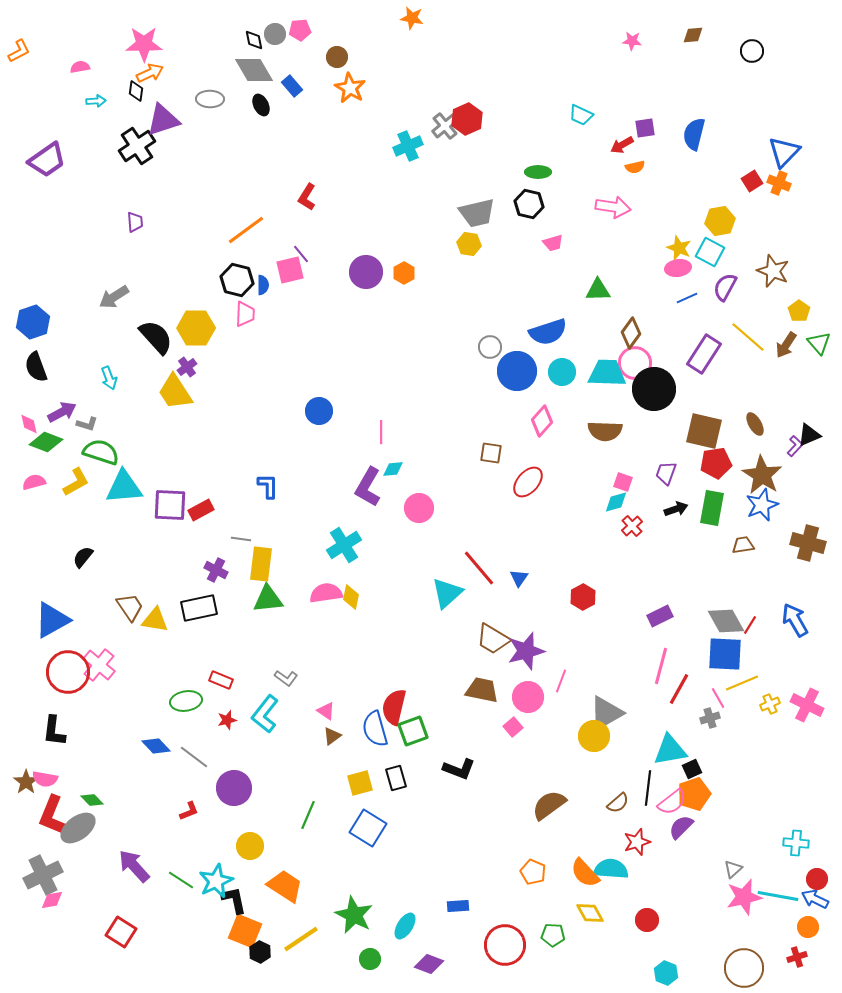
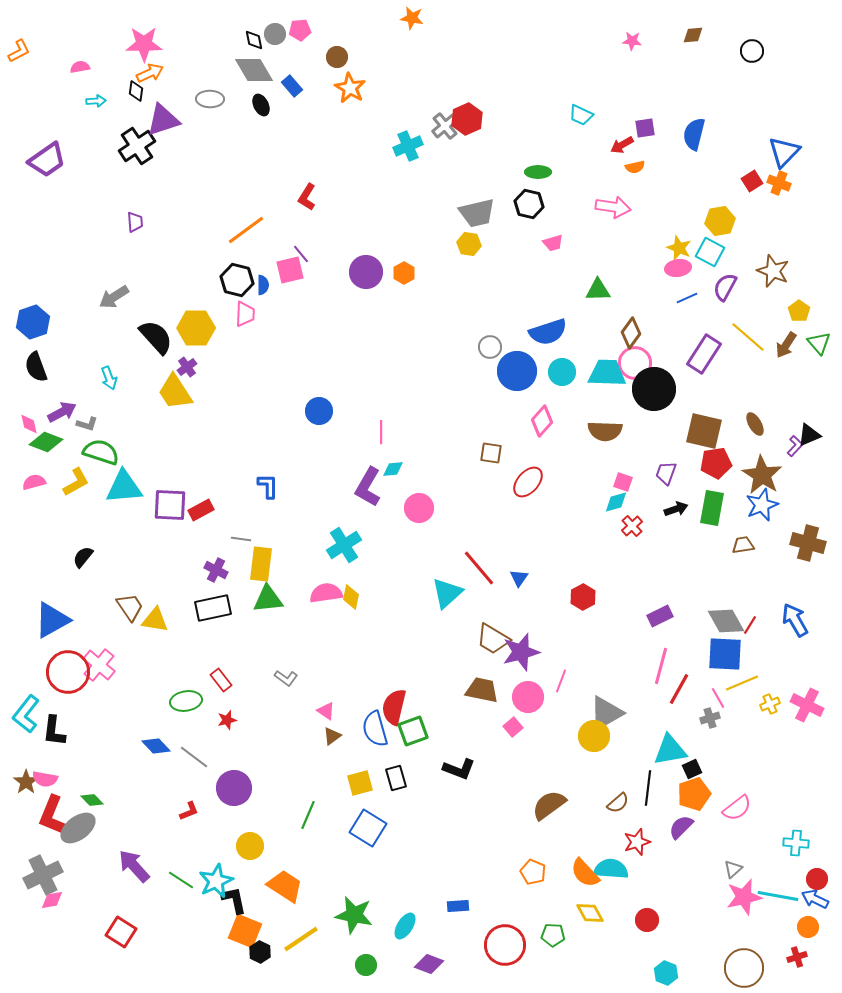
black rectangle at (199, 608): moved 14 px right
purple star at (526, 651): moved 5 px left, 1 px down
red rectangle at (221, 680): rotated 30 degrees clockwise
cyan L-shape at (265, 714): moved 239 px left
pink semicircle at (672, 802): moved 65 px right, 6 px down
green star at (354, 915): rotated 15 degrees counterclockwise
green circle at (370, 959): moved 4 px left, 6 px down
